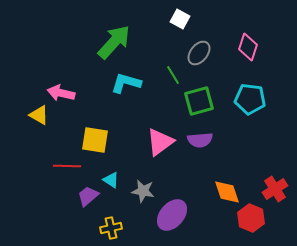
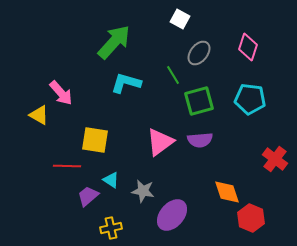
pink arrow: rotated 144 degrees counterclockwise
red cross: moved 30 px up; rotated 20 degrees counterclockwise
